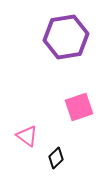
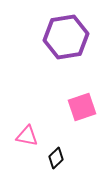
pink square: moved 3 px right
pink triangle: rotated 25 degrees counterclockwise
